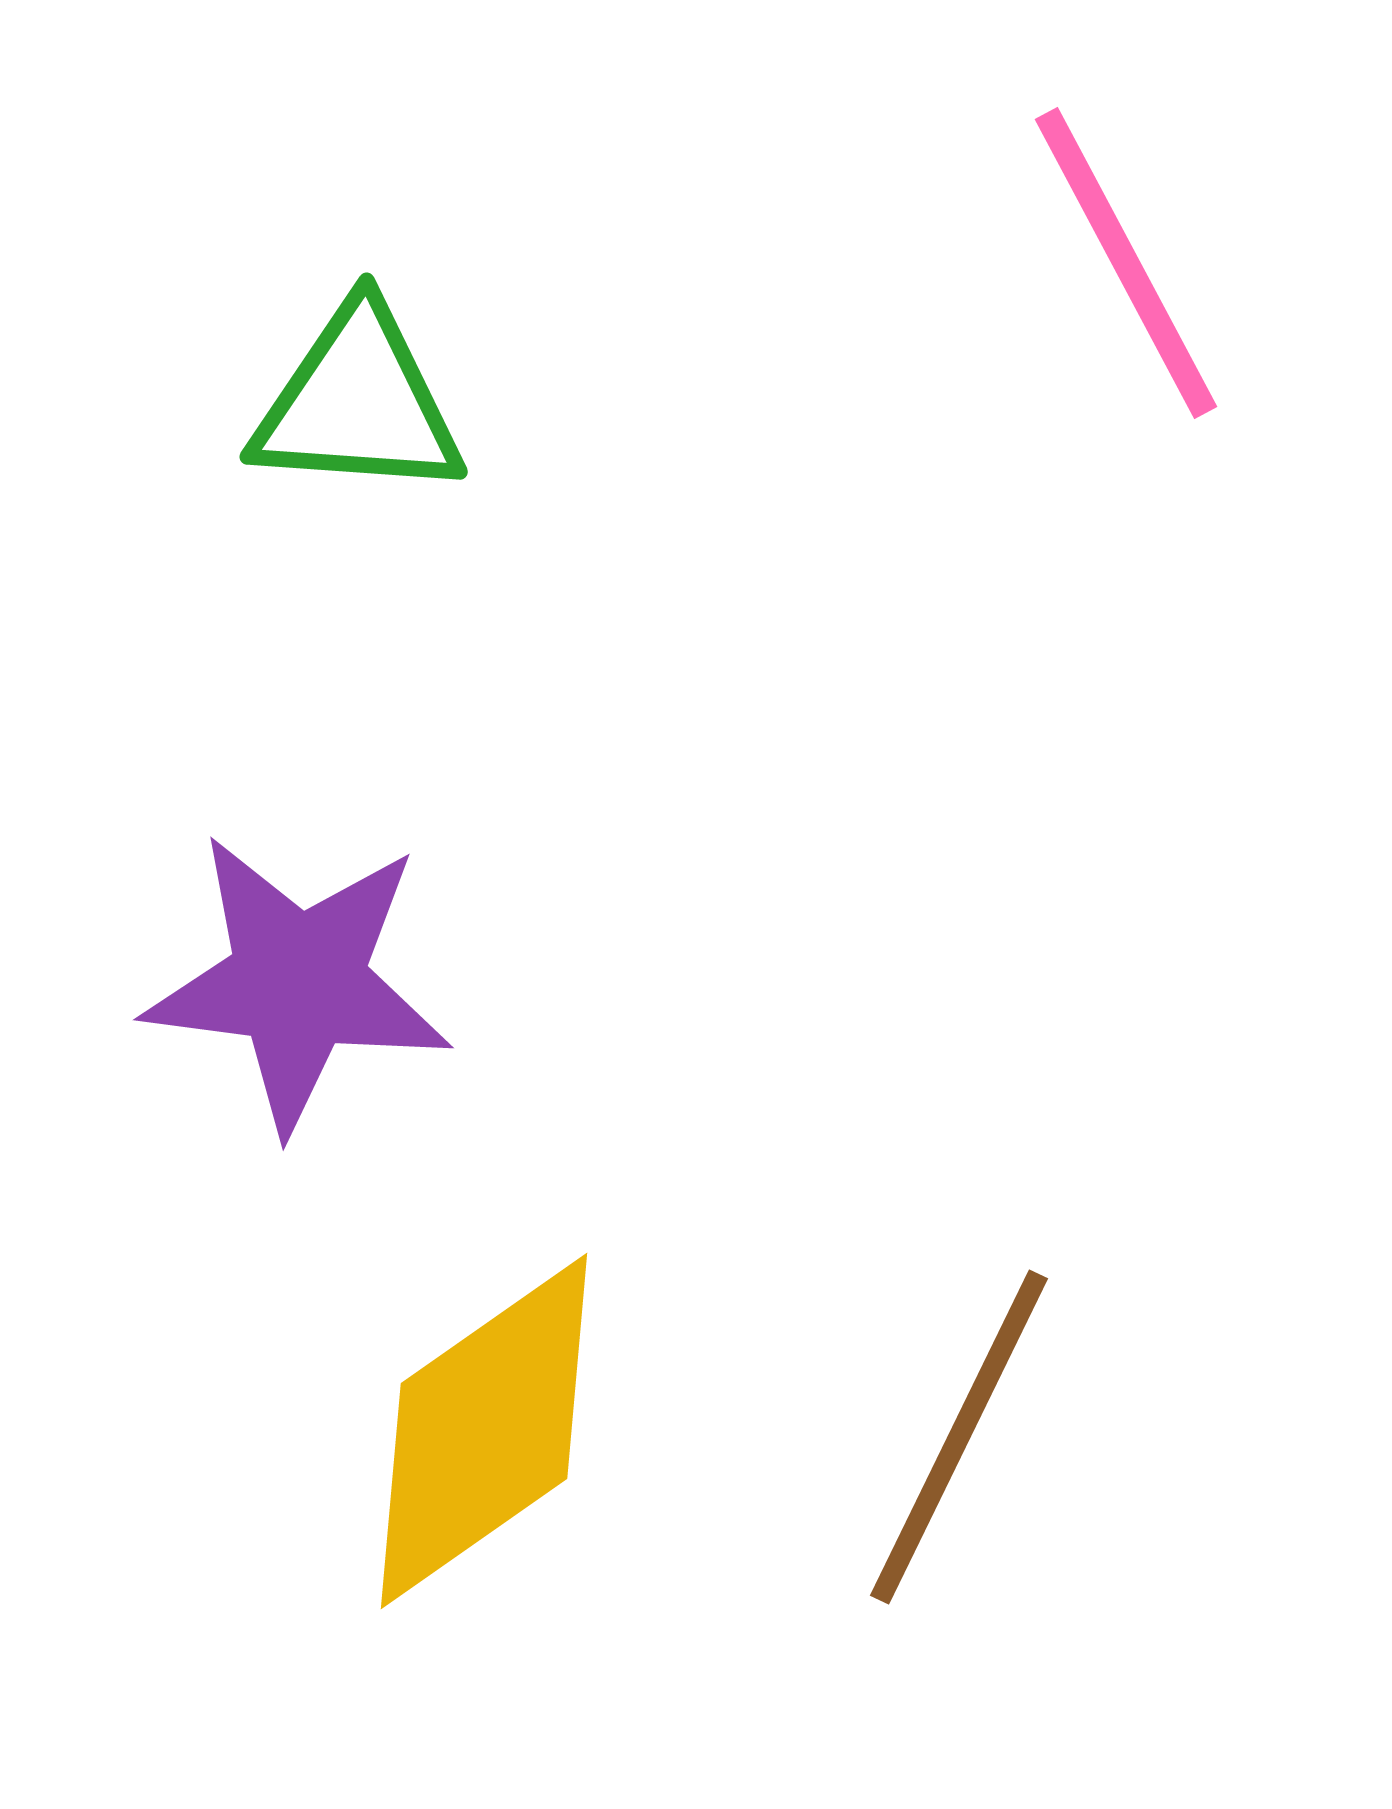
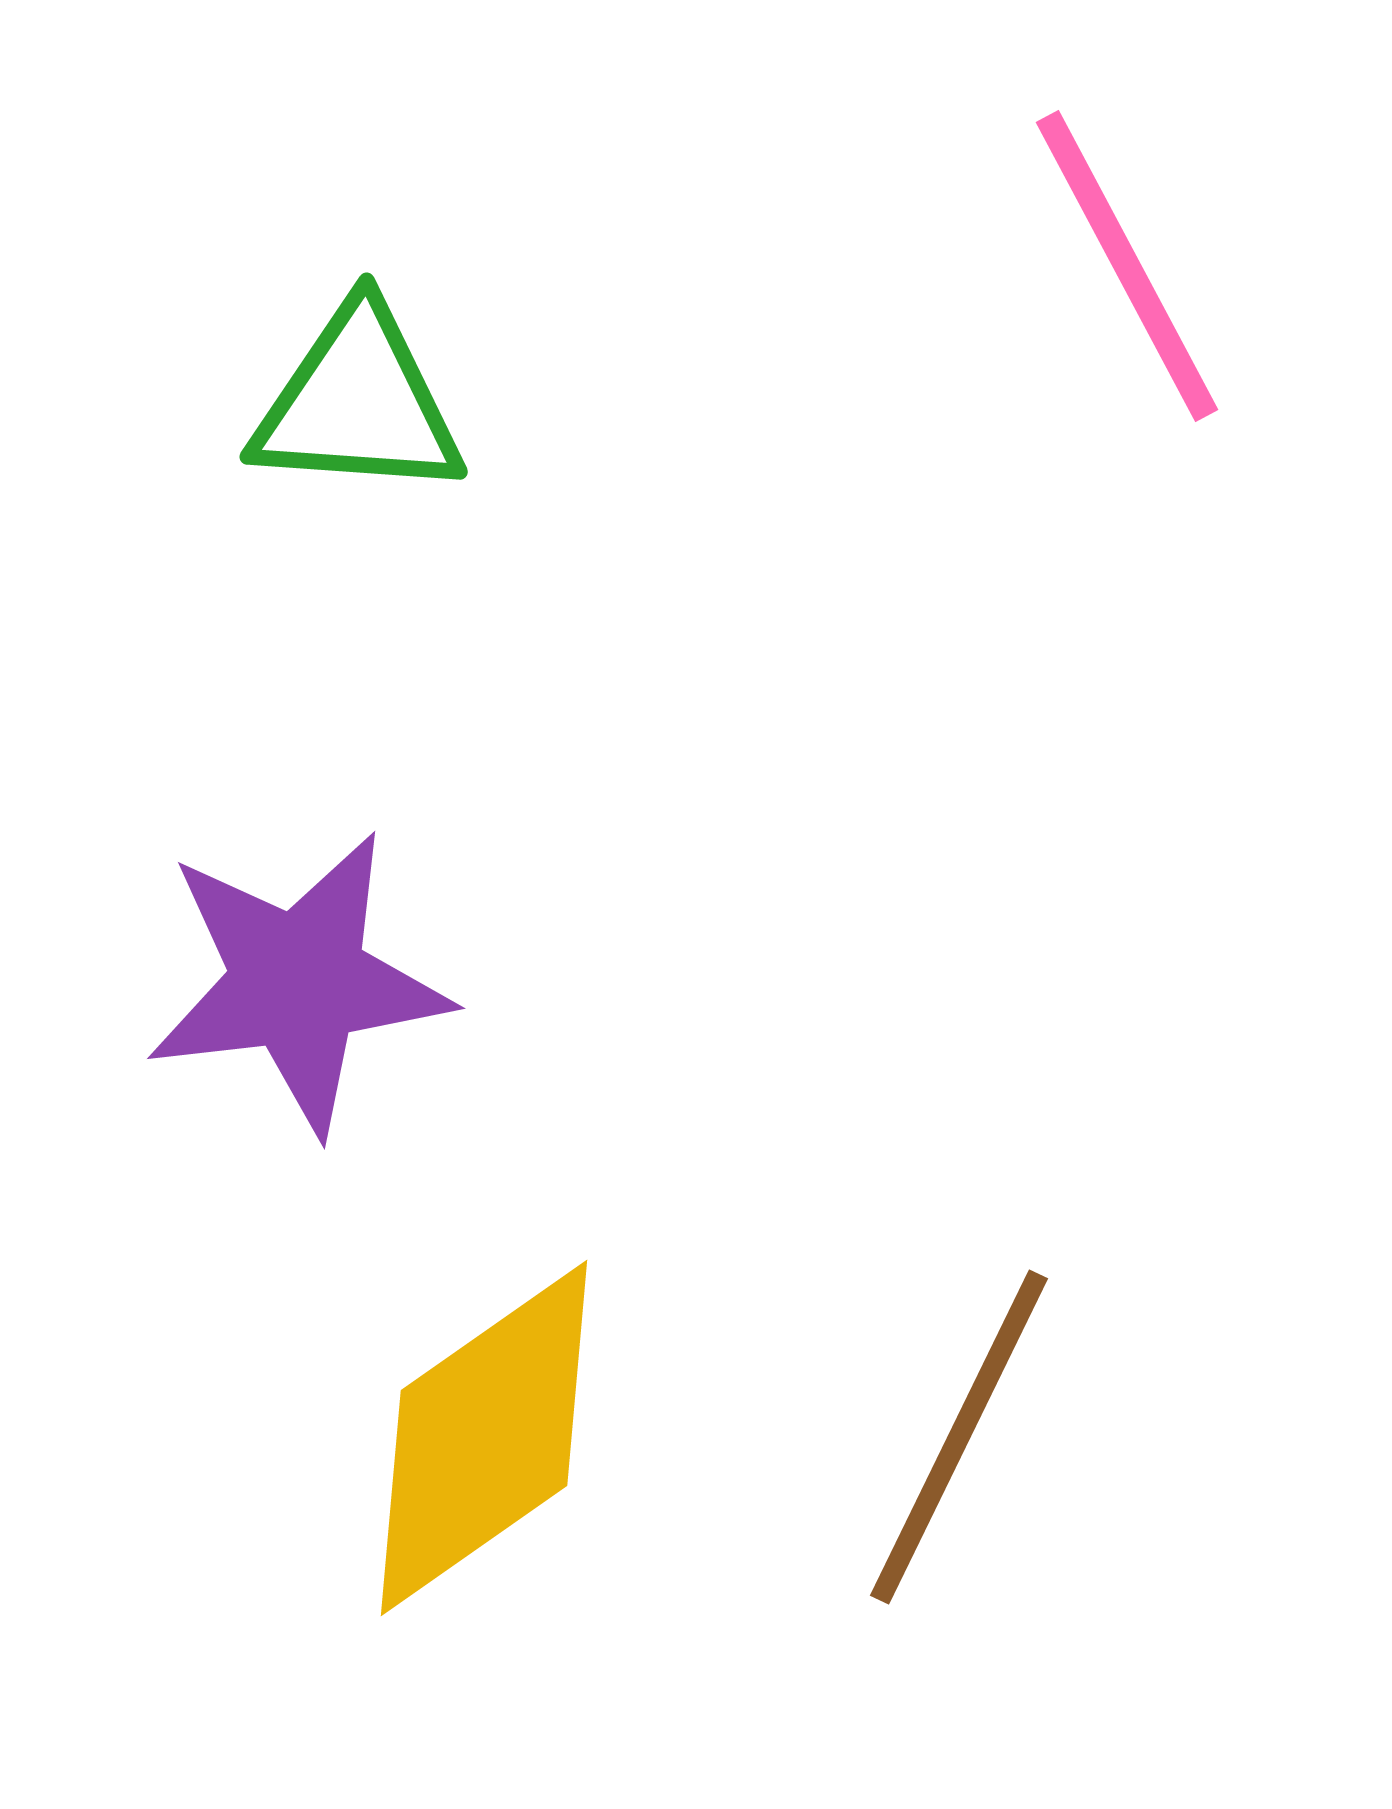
pink line: moved 1 px right, 3 px down
purple star: rotated 14 degrees counterclockwise
yellow diamond: moved 7 px down
